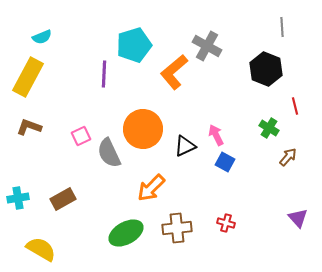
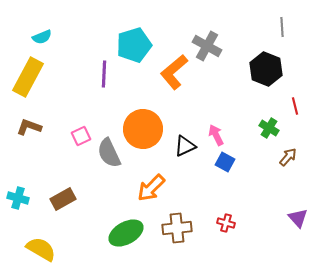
cyan cross: rotated 25 degrees clockwise
